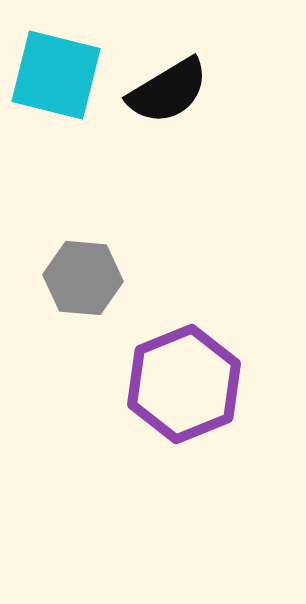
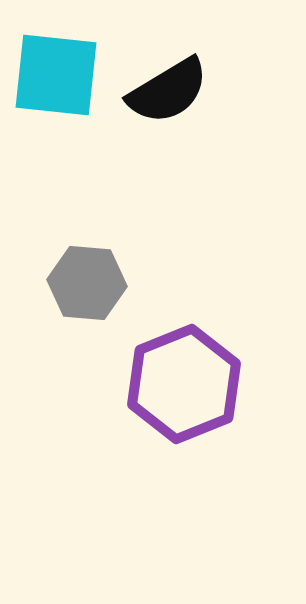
cyan square: rotated 8 degrees counterclockwise
gray hexagon: moved 4 px right, 5 px down
